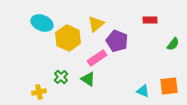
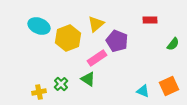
cyan ellipse: moved 3 px left, 3 px down
yellow hexagon: rotated 15 degrees clockwise
green cross: moved 7 px down
orange square: rotated 18 degrees counterclockwise
